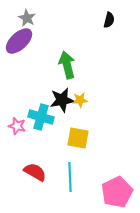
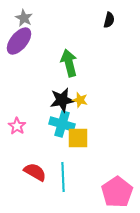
gray star: moved 3 px left
purple ellipse: rotated 8 degrees counterclockwise
green arrow: moved 2 px right, 2 px up
yellow star: rotated 21 degrees clockwise
cyan cross: moved 21 px right, 7 px down
pink star: rotated 18 degrees clockwise
yellow square: rotated 10 degrees counterclockwise
cyan line: moved 7 px left
pink pentagon: rotated 8 degrees counterclockwise
